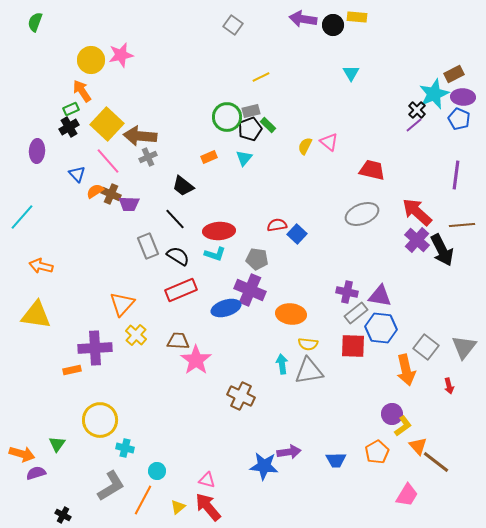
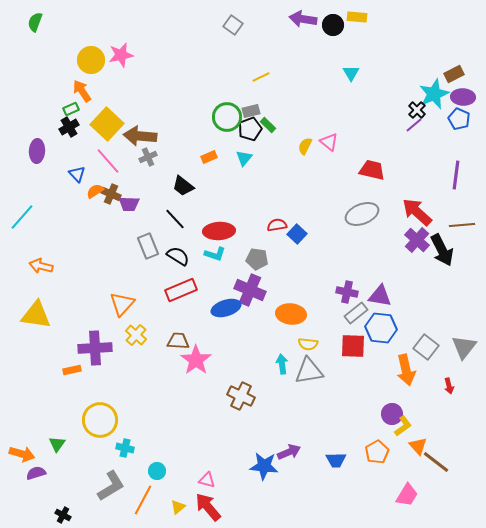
purple arrow at (289, 452): rotated 15 degrees counterclockwise
